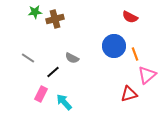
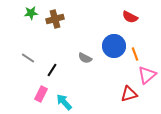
green star: moved 4 px left, 1 px down
gray semicircle: moved 13 px right
black line: moved 1 px left, 2 px up; rotated 16 degrees counterclockwise
